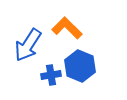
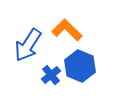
orange L-shape: moved 2 px down
blue cross: rotated 30 degrees counterclockwise
